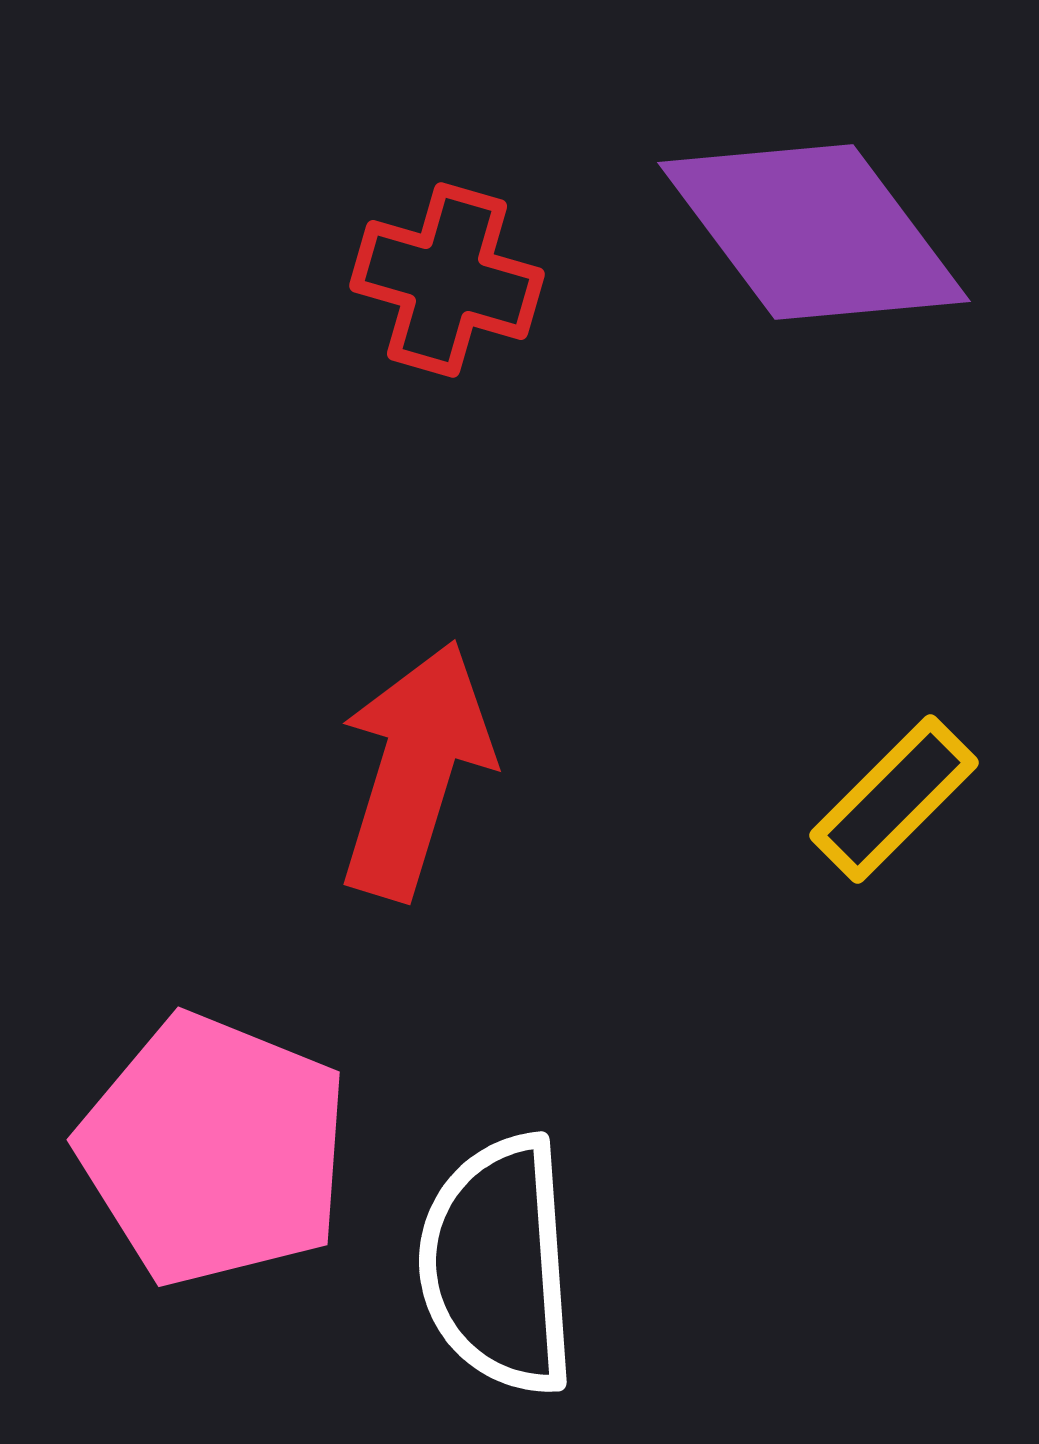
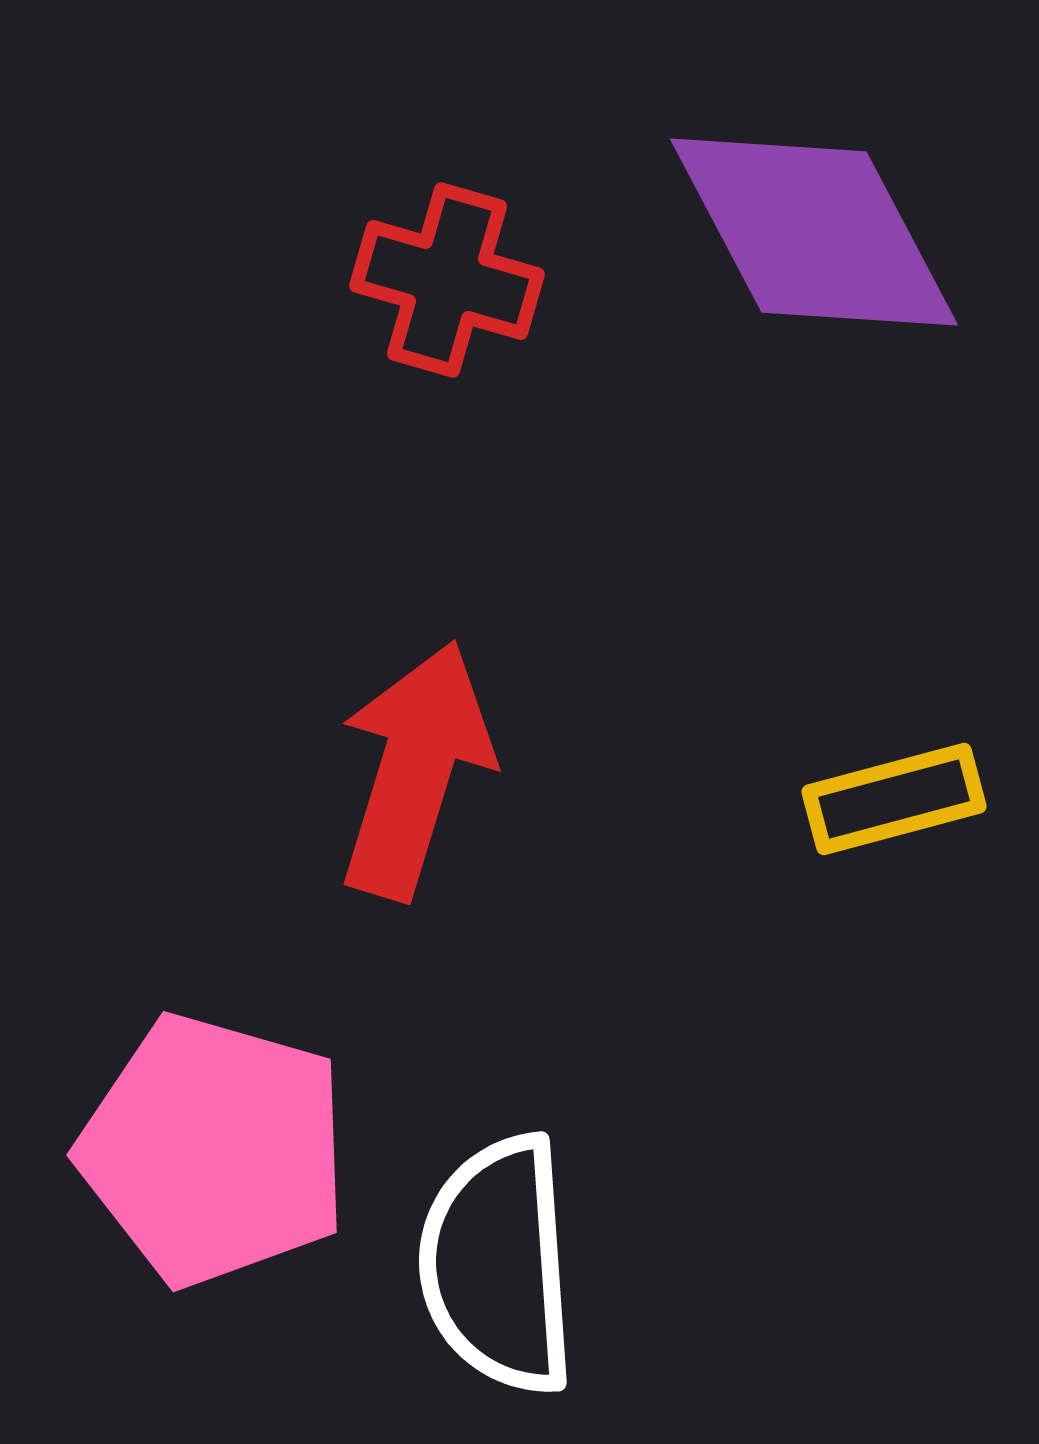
purple diamond: rotated 9 degrees clockwise
yellow rectangle: rotated 30 degrees clockwise
pink pentagon: rotated 6 degrees counterclockwise
